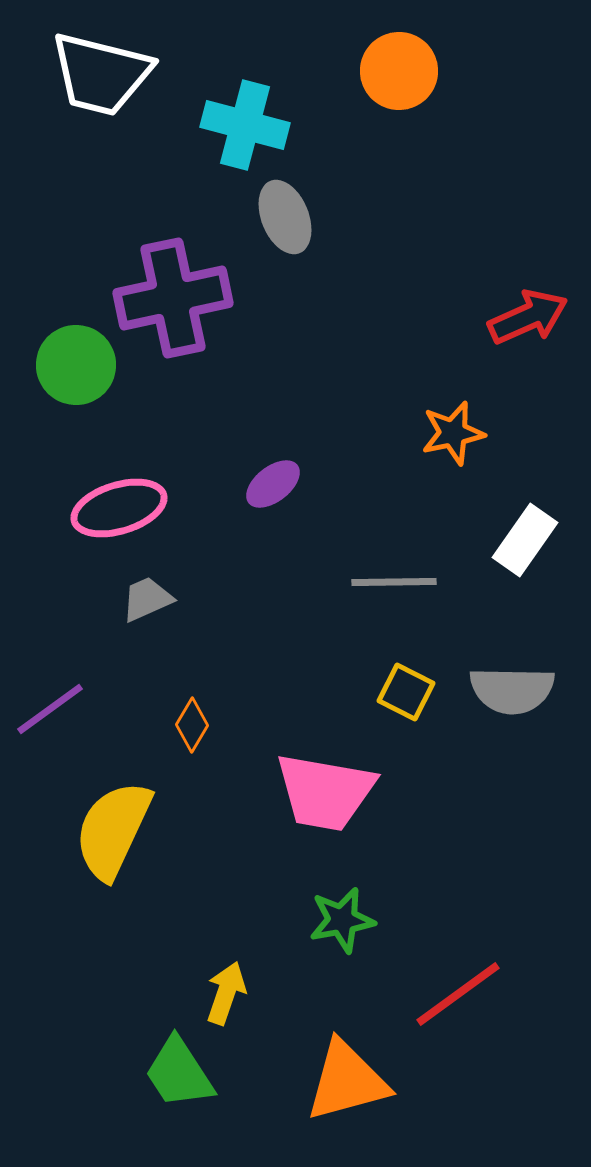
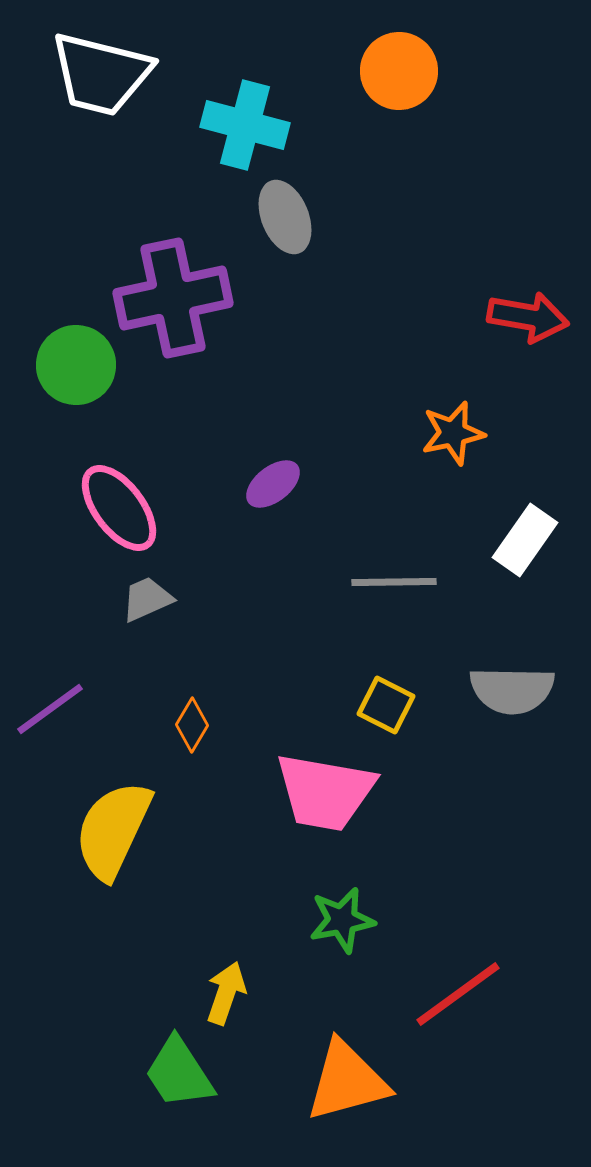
red arrow: rotated 34 degrees clockwise
pink ellipse: rotated 70 degrees clockwise
yellow square: moved 20 px left, 13 px down
